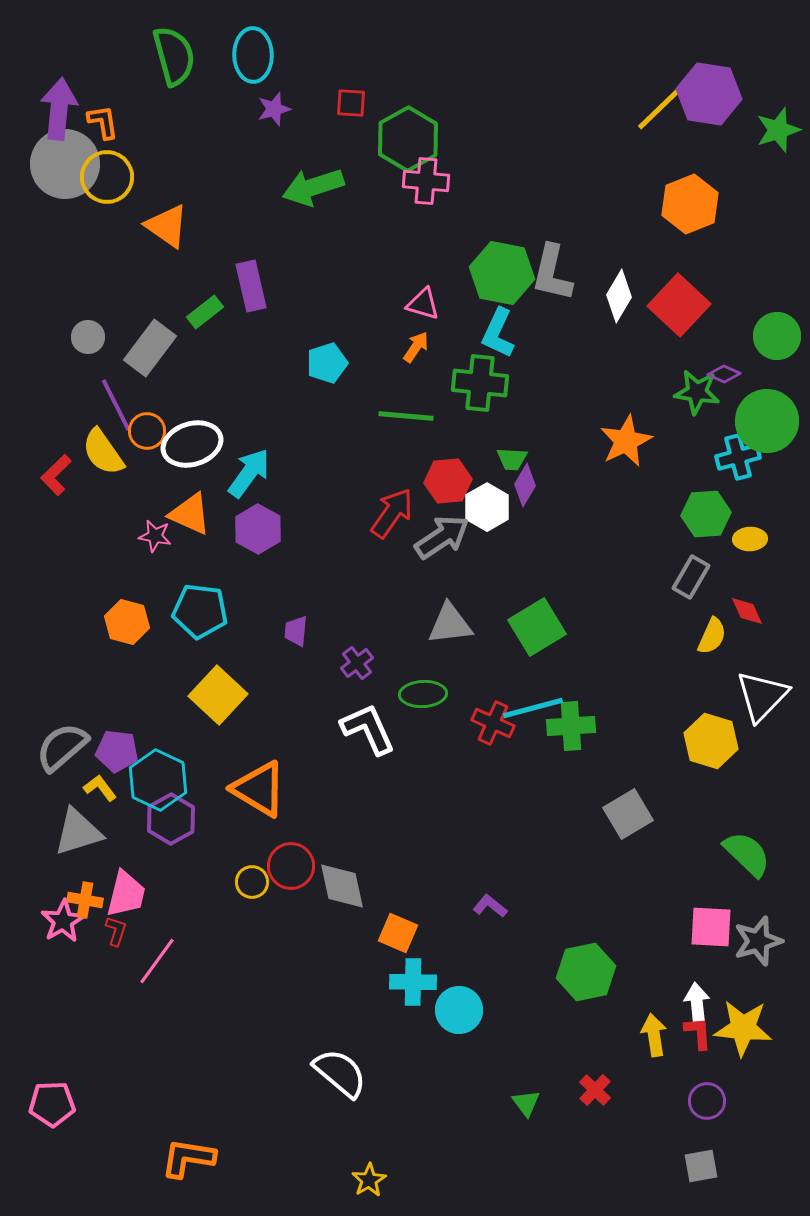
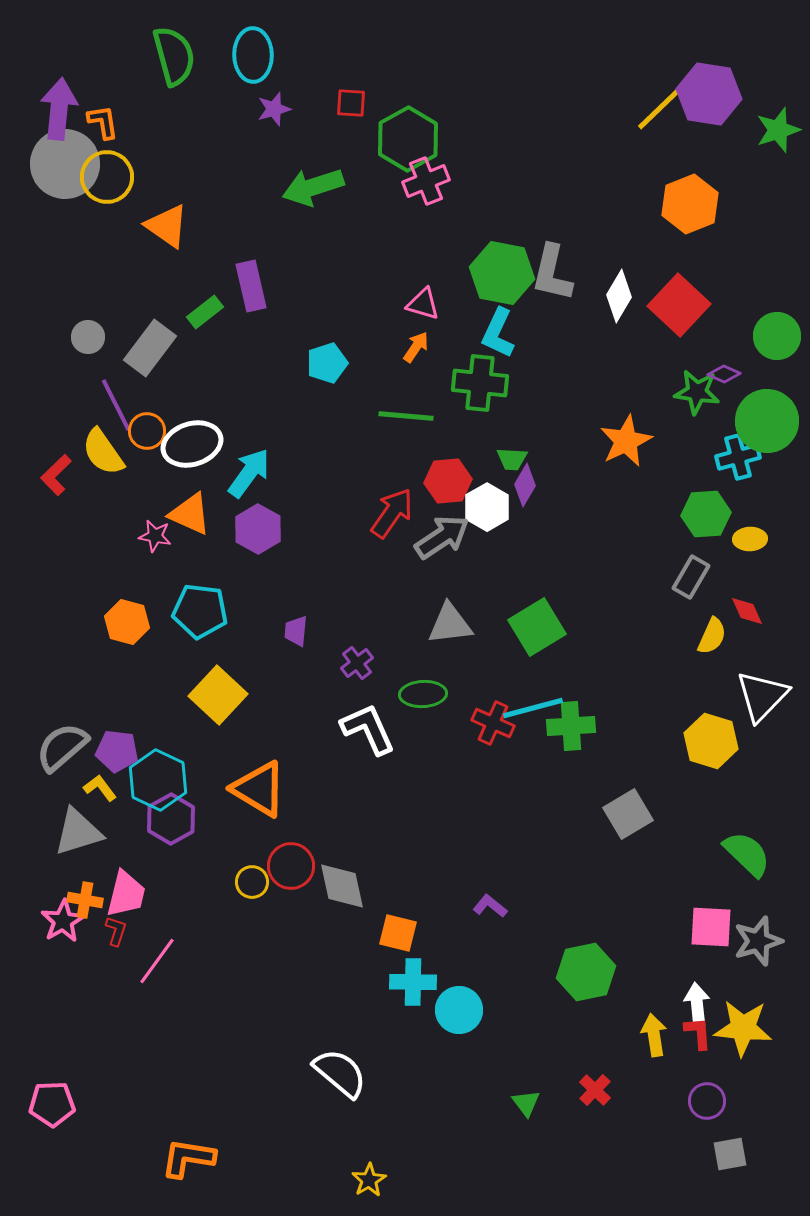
pink cross at (426, 181): rotated 27 degrees counterclockwise
orange square at (398, 933): rotated 9 degrees counterclockwise
gray square at (701, 1166): moved 29 px right, 12 px up
